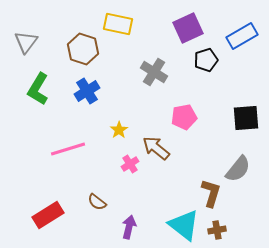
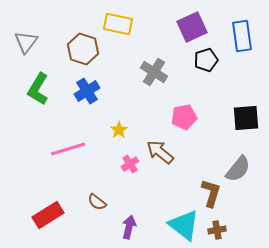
purple square: moved 4 px right, 1 px up
blue rectangle: rotated 68 degrees counterclockwise
brown arrow: moved 4 px right, 4 px down
